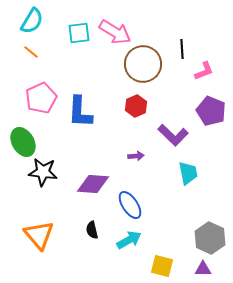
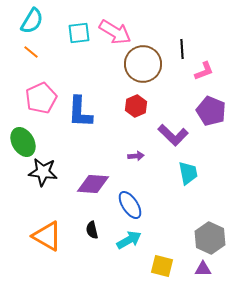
orange triangle: moved 8 px right, 1 px down; rotated 20 degrees counterclockwise
